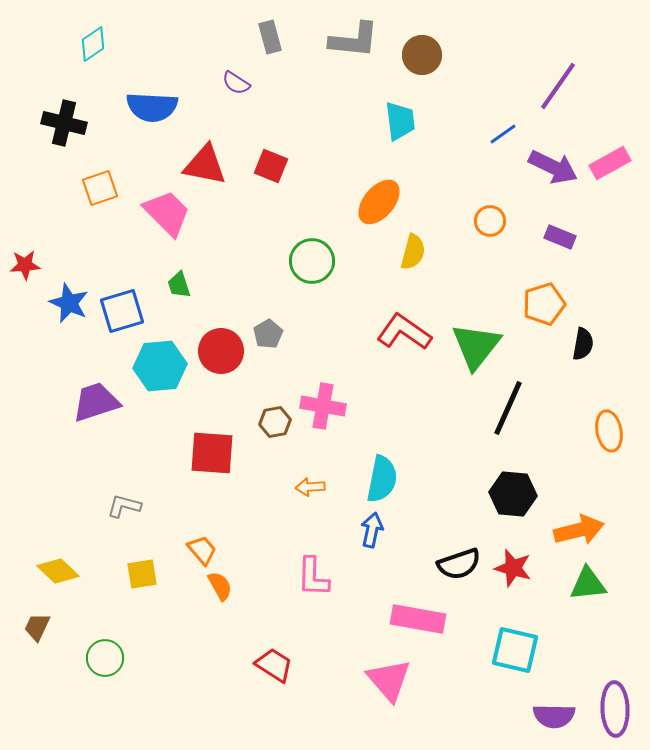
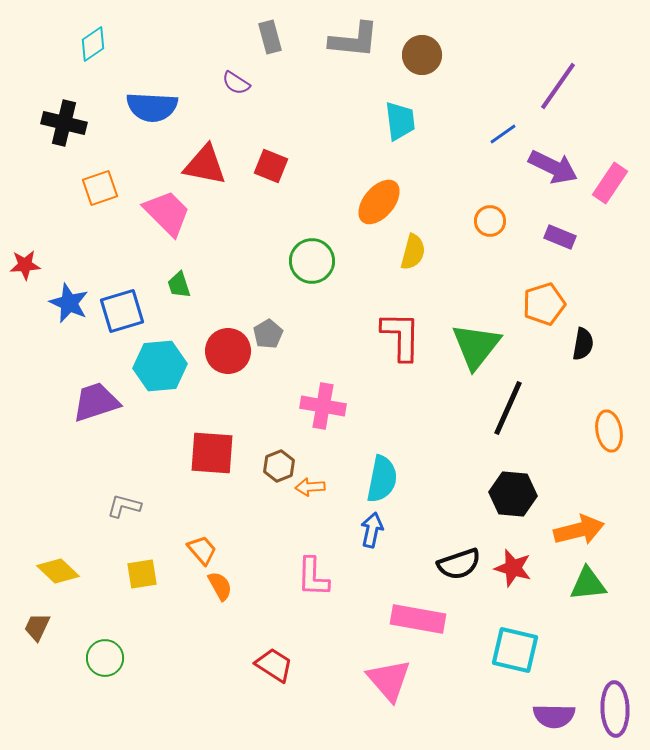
pink rectangle at (610, 163): moved 20 px down; rotated 27 degrees counterclockwise
red L-shape at (404, 332): moved 3 px left, 4 px down; rotated 56 degrees clockwise
red circle at (221, 351): moved 7 px right
brown hexagon at (275, 422): moved 4 px right, 44 px down; rotated 12 degrees counterclockwise
